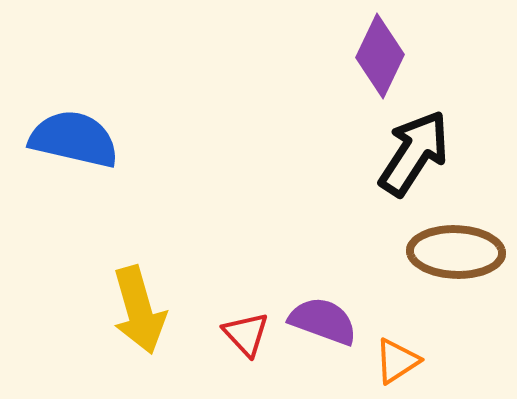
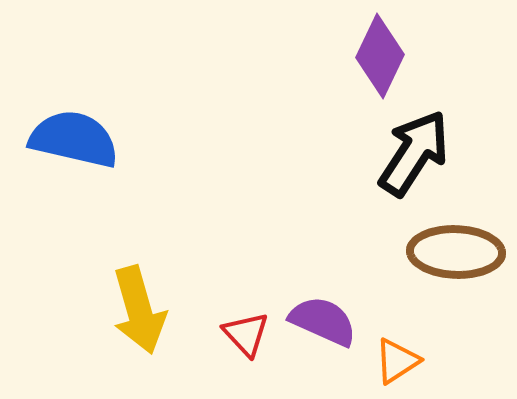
purple semicircle: rotated 4 degrees clockwise
